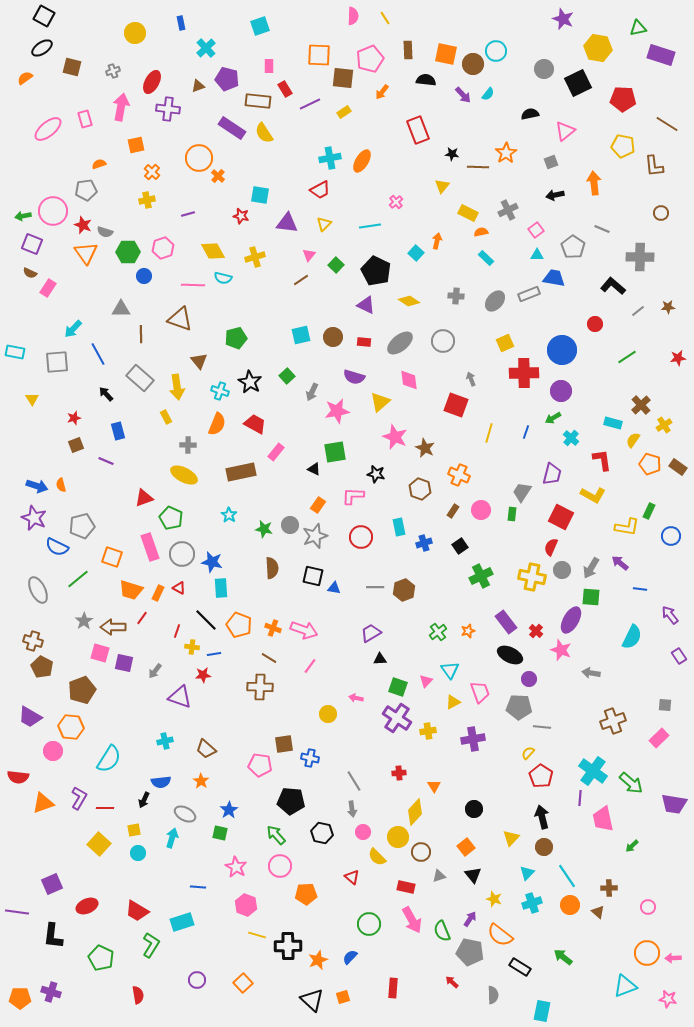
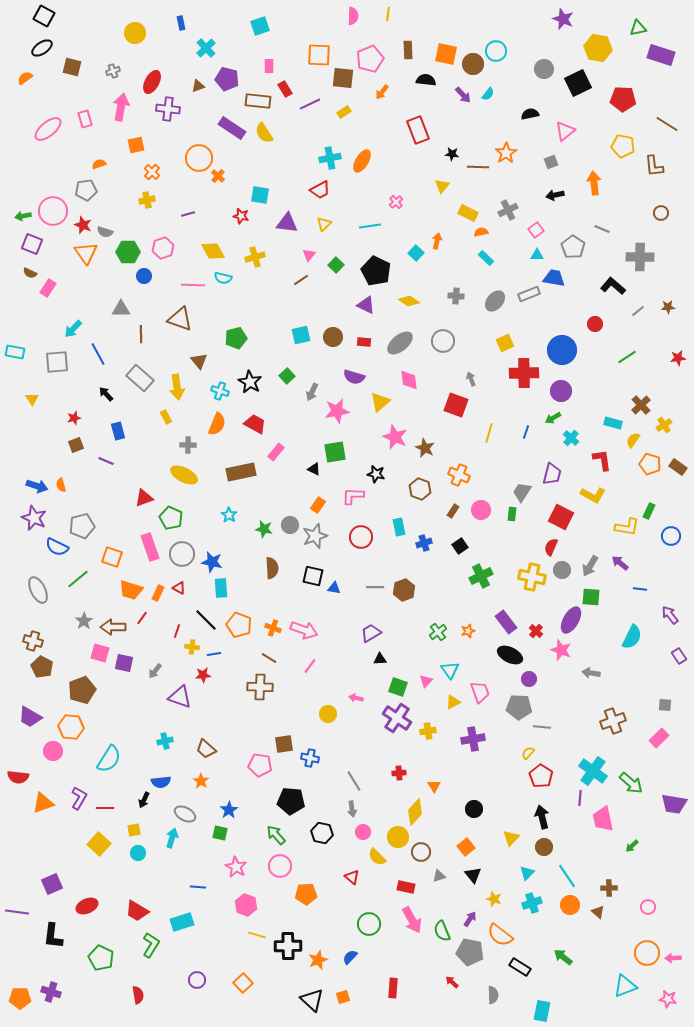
yellow line at (385, 18): moved 3 px right, 4 px up; rotated 40 degrees clockwise
gray arrow at (591, 568): moved 1 px left, 2 px up
